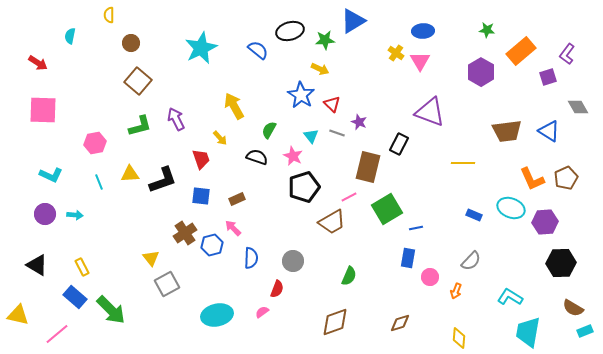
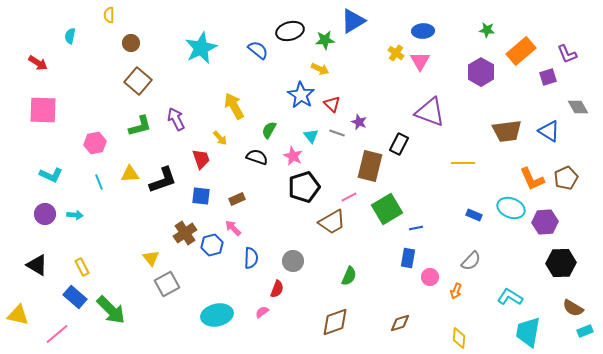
purple L-shape at (567, 54): rotated 60 degrees counterclockwise
brown rectangle at (368, 167): moved 2 px right, 1 px up
